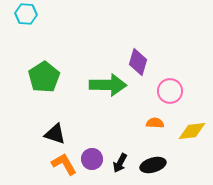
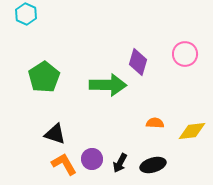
cyan hexagon: rotated 20 degrees clockwise
pink circle: moved 15 px right, 37 px up
